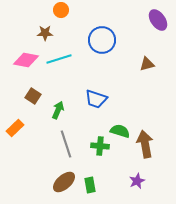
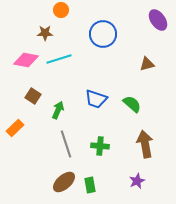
blue circle: moved 1 px right, 6 px up
green semicircle: moved 12 px right, 27 px up; rotated 24 degrees clockwise
